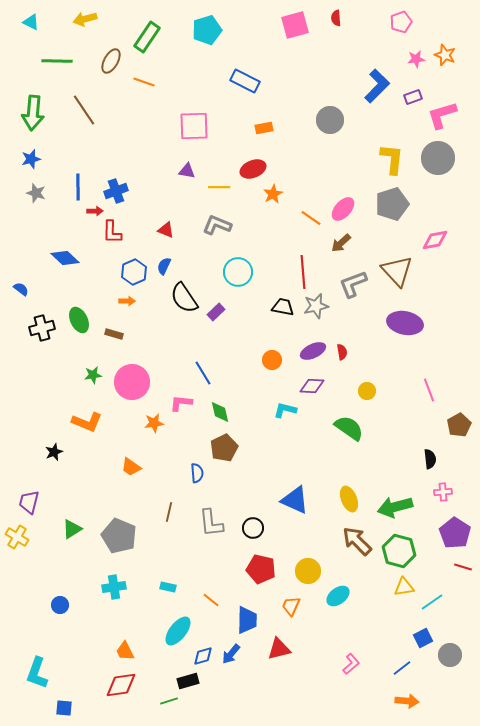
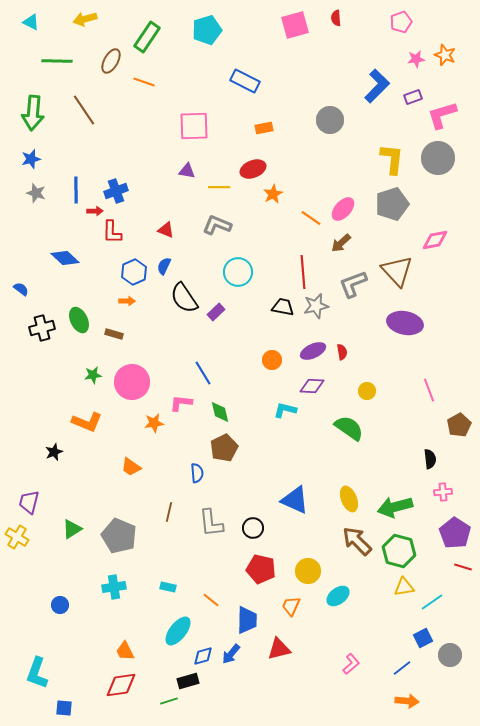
blue line at (78, 187): moved 2 px left, 3 px down
